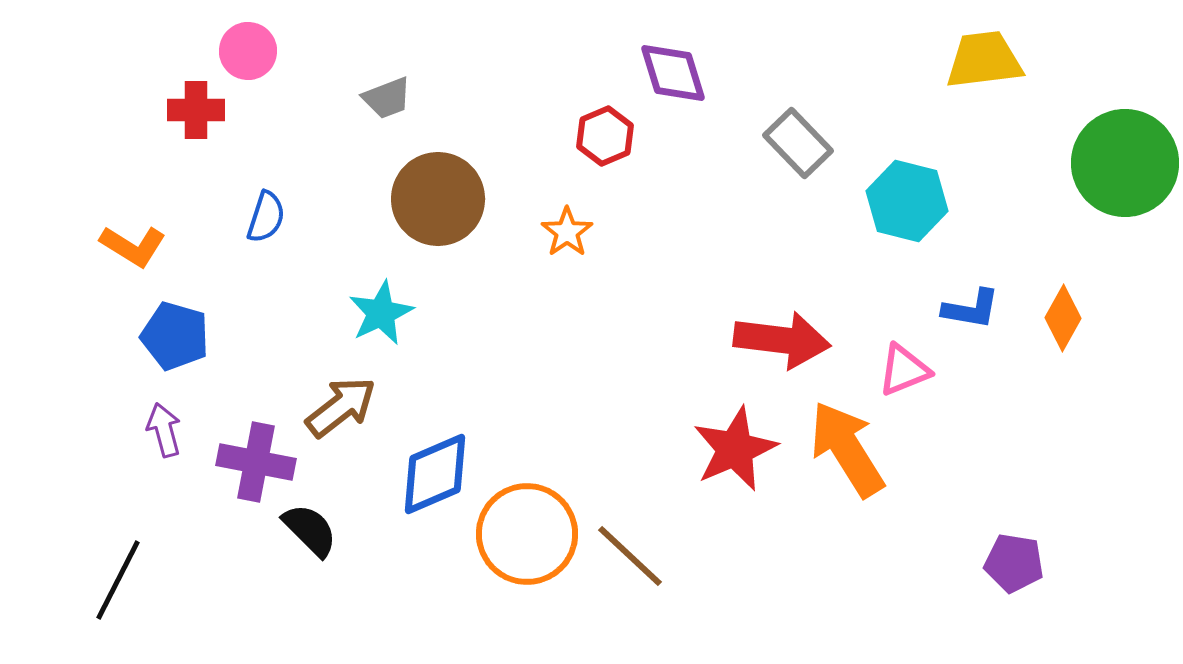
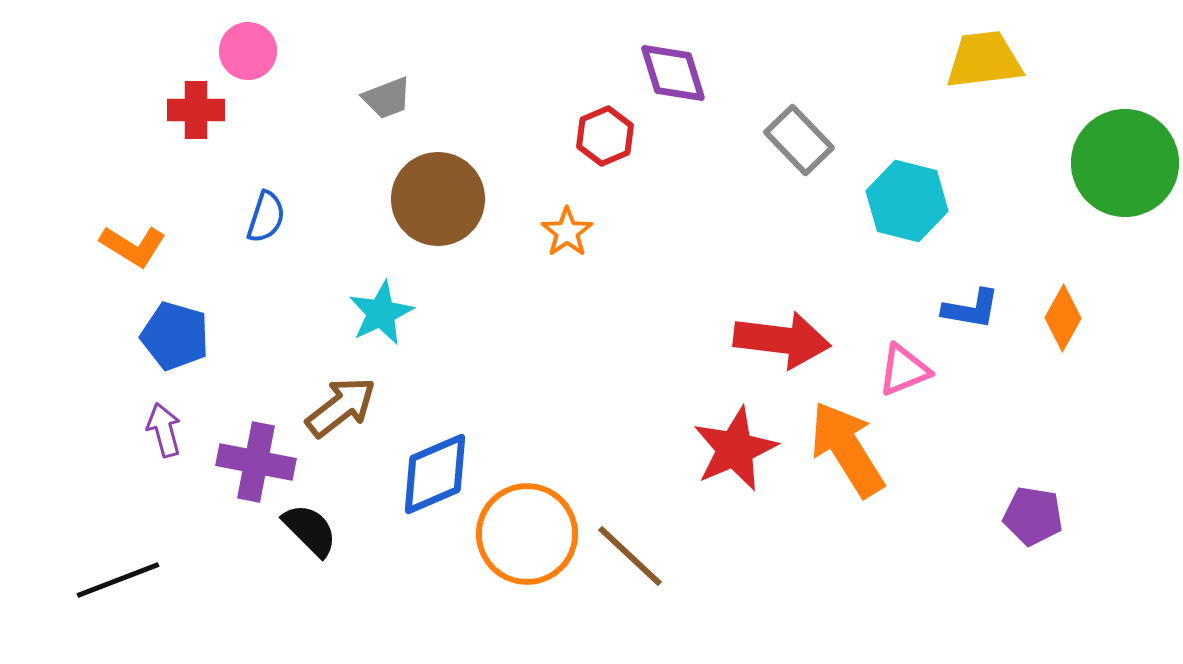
gray rectangle: moved 1 px right, 3 px up
purple pentagon: moved 19 px right, 47 px up
black line: rotated 42 degrees clockwise
